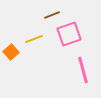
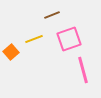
pink square: moved 5 px down
